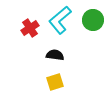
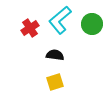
green circle: moved 1 px left, 4 px down
